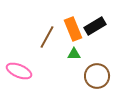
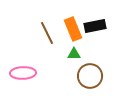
black rectangle: rotated 20 degrees clockwise
brown line: moved 4 px up; rotated 55 degrees counterclockwise
pink ellipse: moved 4 px right, 2 px down; rotated 25 degrees counterclockwise
brown circle: moved 7 px left
